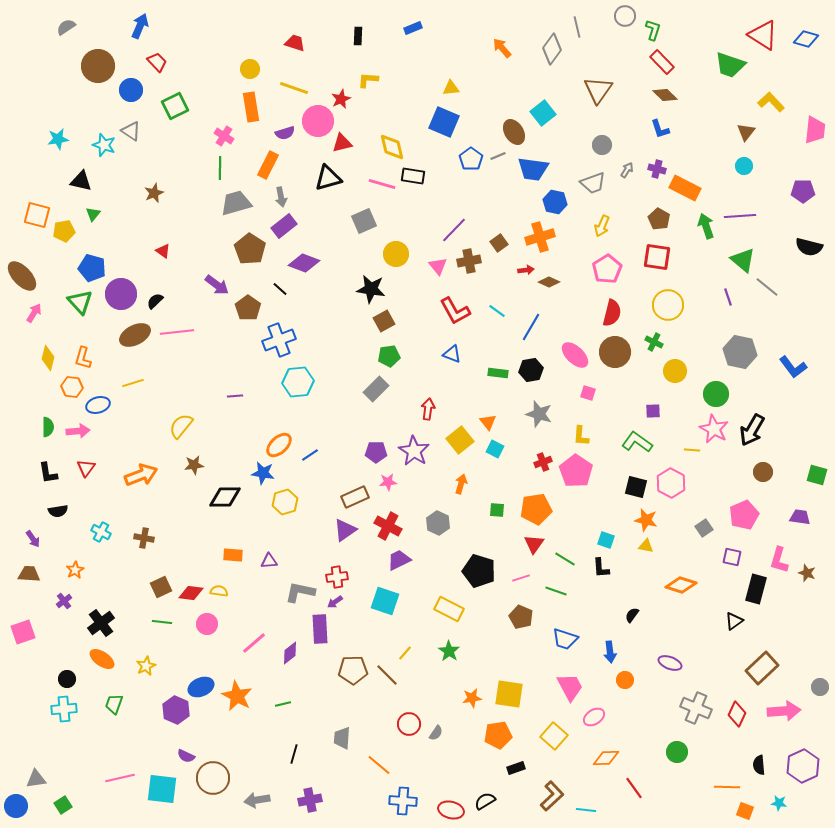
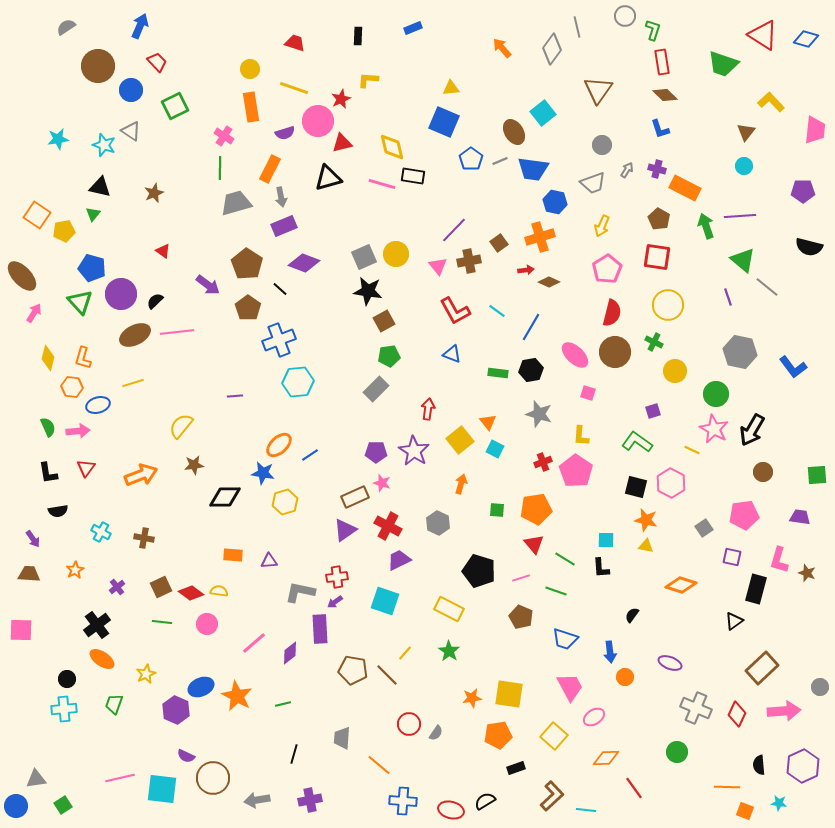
red rectangle at (662, 62): rotated 35 degrees clockwise
green trapezoid at (730, 65): moved 7 px left, 1 px up
gray line at (498, 156): moved 2 px right, 5 px down
orange rectangle at (268, 165): moved 2 px right, 4 px down
black triangle at (81, 181): moved 19 px right, 6 px down
orange square at (37, 215): rotated 20 degrees clockwise
gray square at (364, 221): moved 36 px down
purple rectangle at (284, 226): rotated 15 degrees clockwise
brown pentagon at (250, 249): moved 3 px left, 15 px down
purple arrow at (217, 285): moved 9 px left
black star at (371, 289): moved 3 px left, 2 px down
purple square at (653, 411): rotated 14 degrees counterclockwise
green semicircle at (48, 427): rotated 24 degrees counterclockwise
yellow line at (692, 450): rotated 21 degrees clockwise
green square at (817, 475): rotated 20 degrees counterclockwise
pink star at (388, 482): moved 6 px left, 1 px down; rotated 24 degrees clockwise
pink pentagon at (744, 515): rotated 16 degrees clockwise
cyan square at (606, 540): rotated 18 degrees counterclockwise
red triangle at (534, 544): rotated 15 degrees counterclockwise
red diamond at (191, 593): rotated 30 degrees clockwise
purple cross at (64, 601): moved 53 px right, 14 px up
black cross at (101, 623): moved 4 px left, 2 px down
pink square at (23, 632): moved 2 px left, 2 px up; rotated 20 degrees clockwise
yellow star at (146, 666): moved 8 px down
brown pentagon at (353, 670): rotated 12 degrees clockwise
orange circle at (625, 680): moved 3 px up
